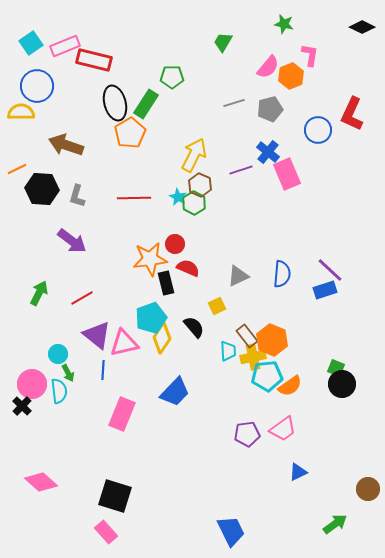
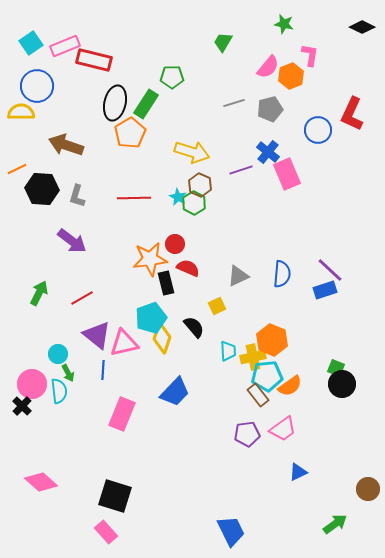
black ellipse at (115, 103): rotated 28 degrees clockwise
yellow arrow at (194, 155): moved 2 px left, 3 px up; rotated 80 degrees clockwise
brown rectangle at (247, 336): moved 11 px right, 59 px down
yellow diamond at (162, 338): rotated 16 degrees counterclockwise
